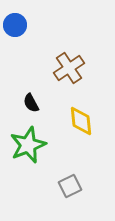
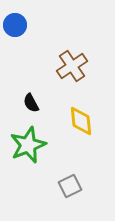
brown cross: moved 3 px right, 2 px up
